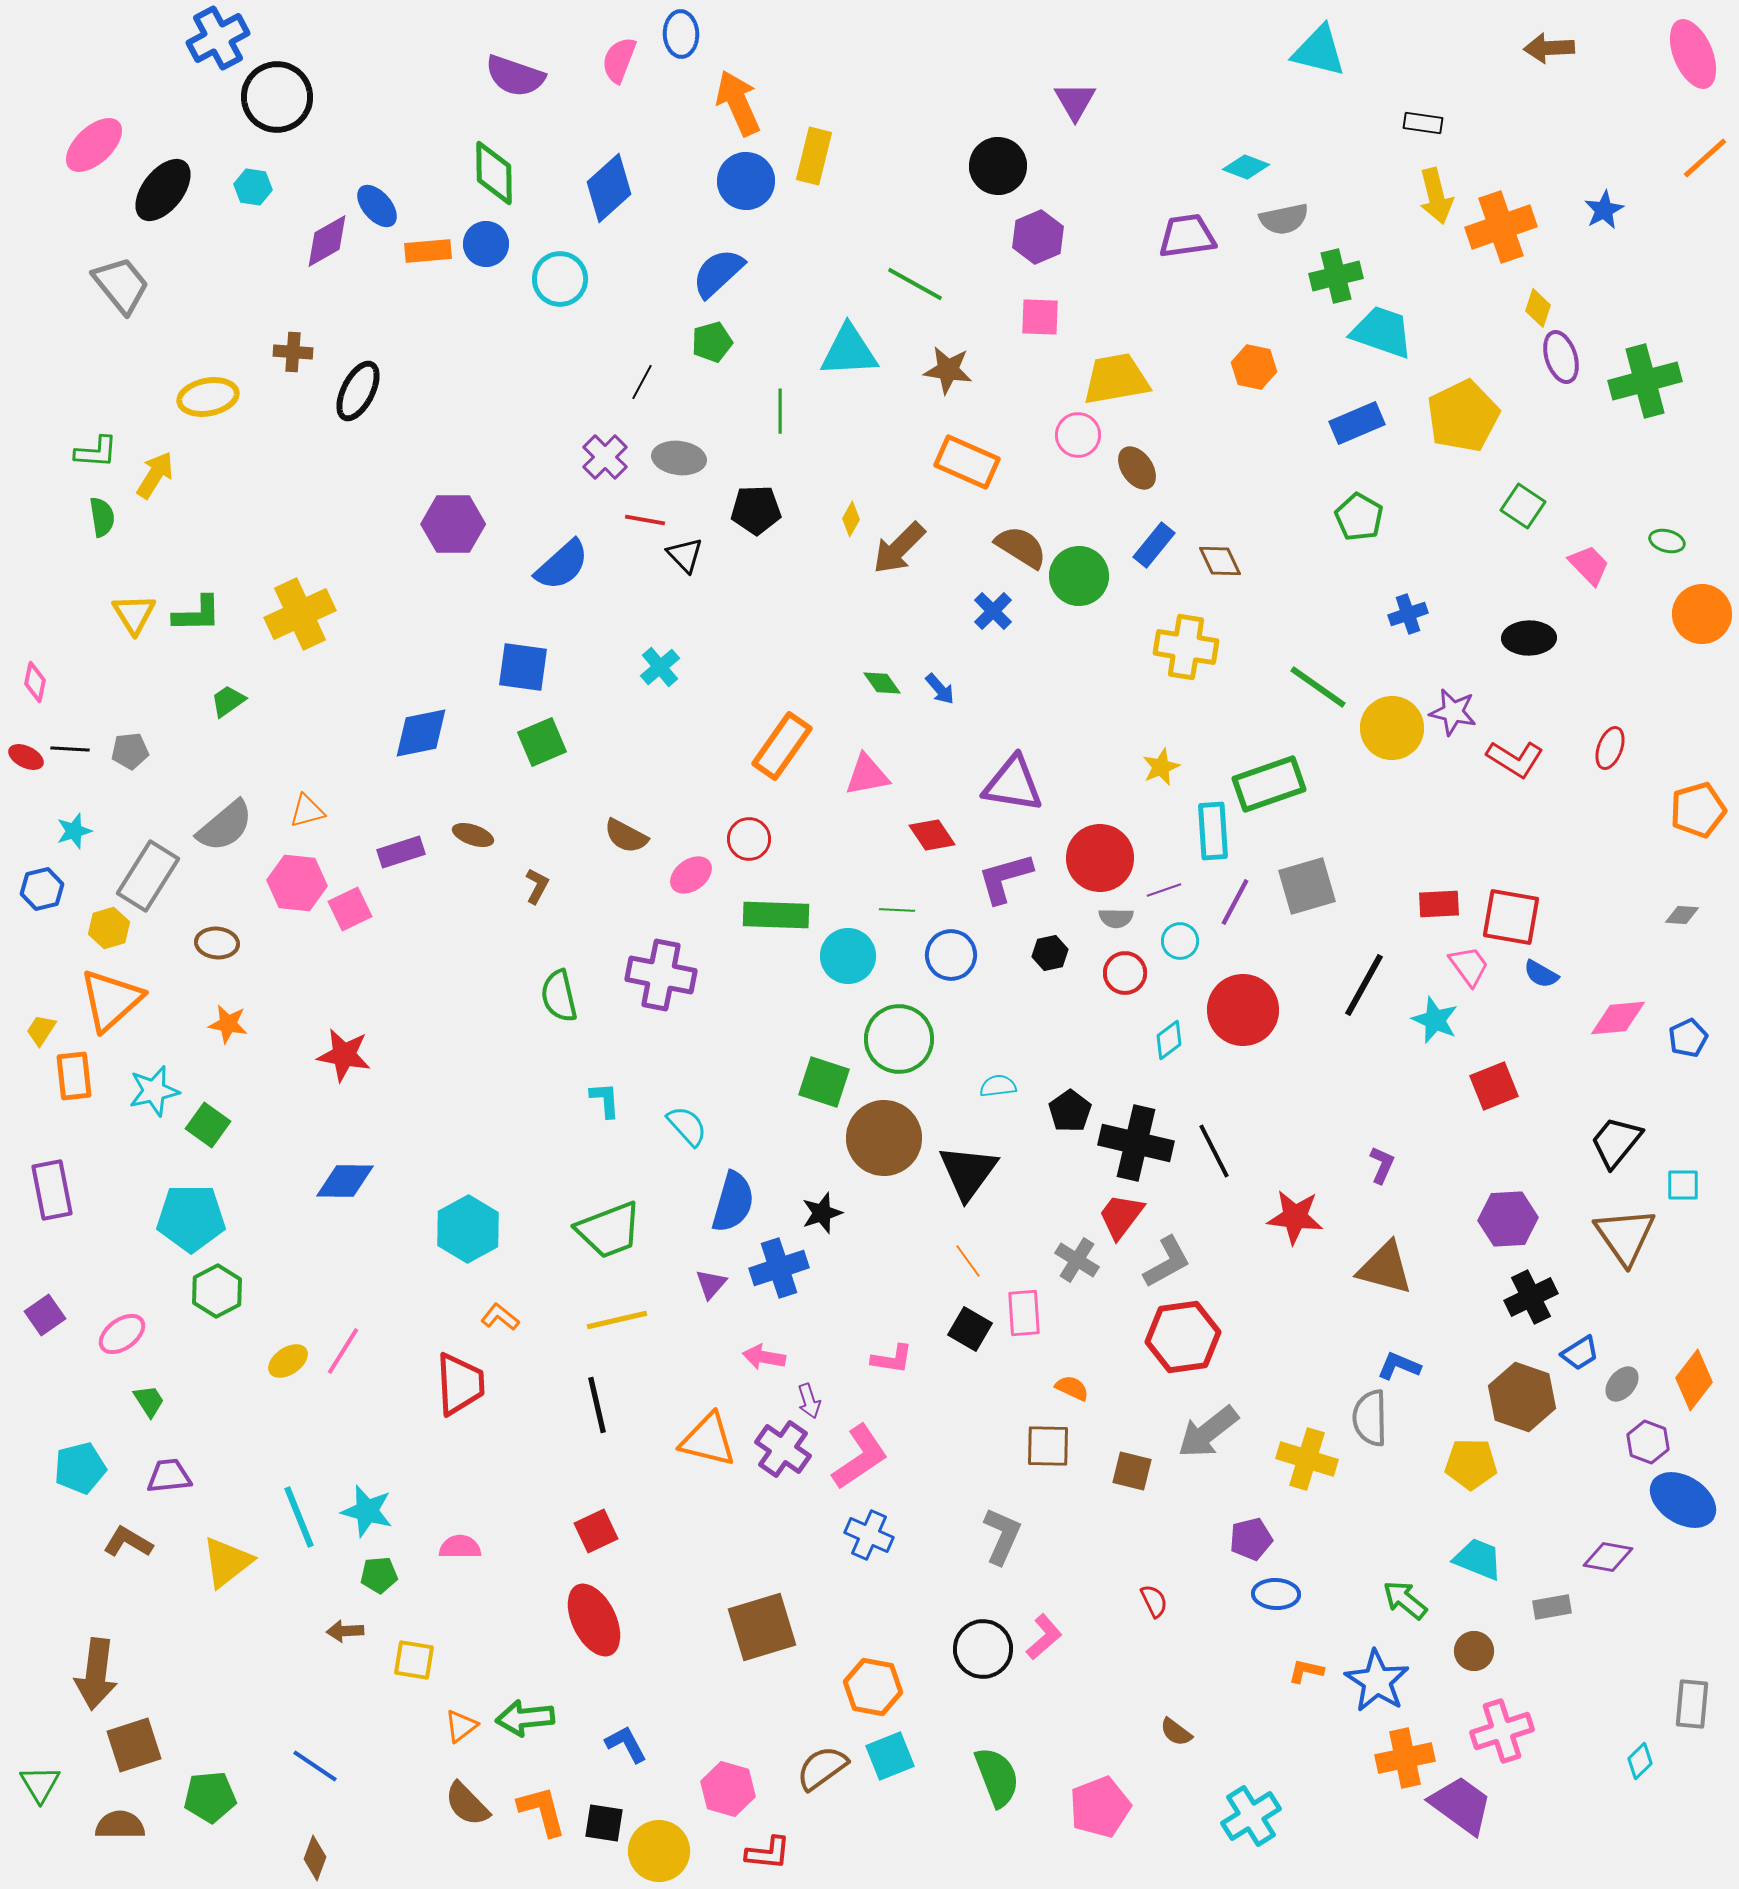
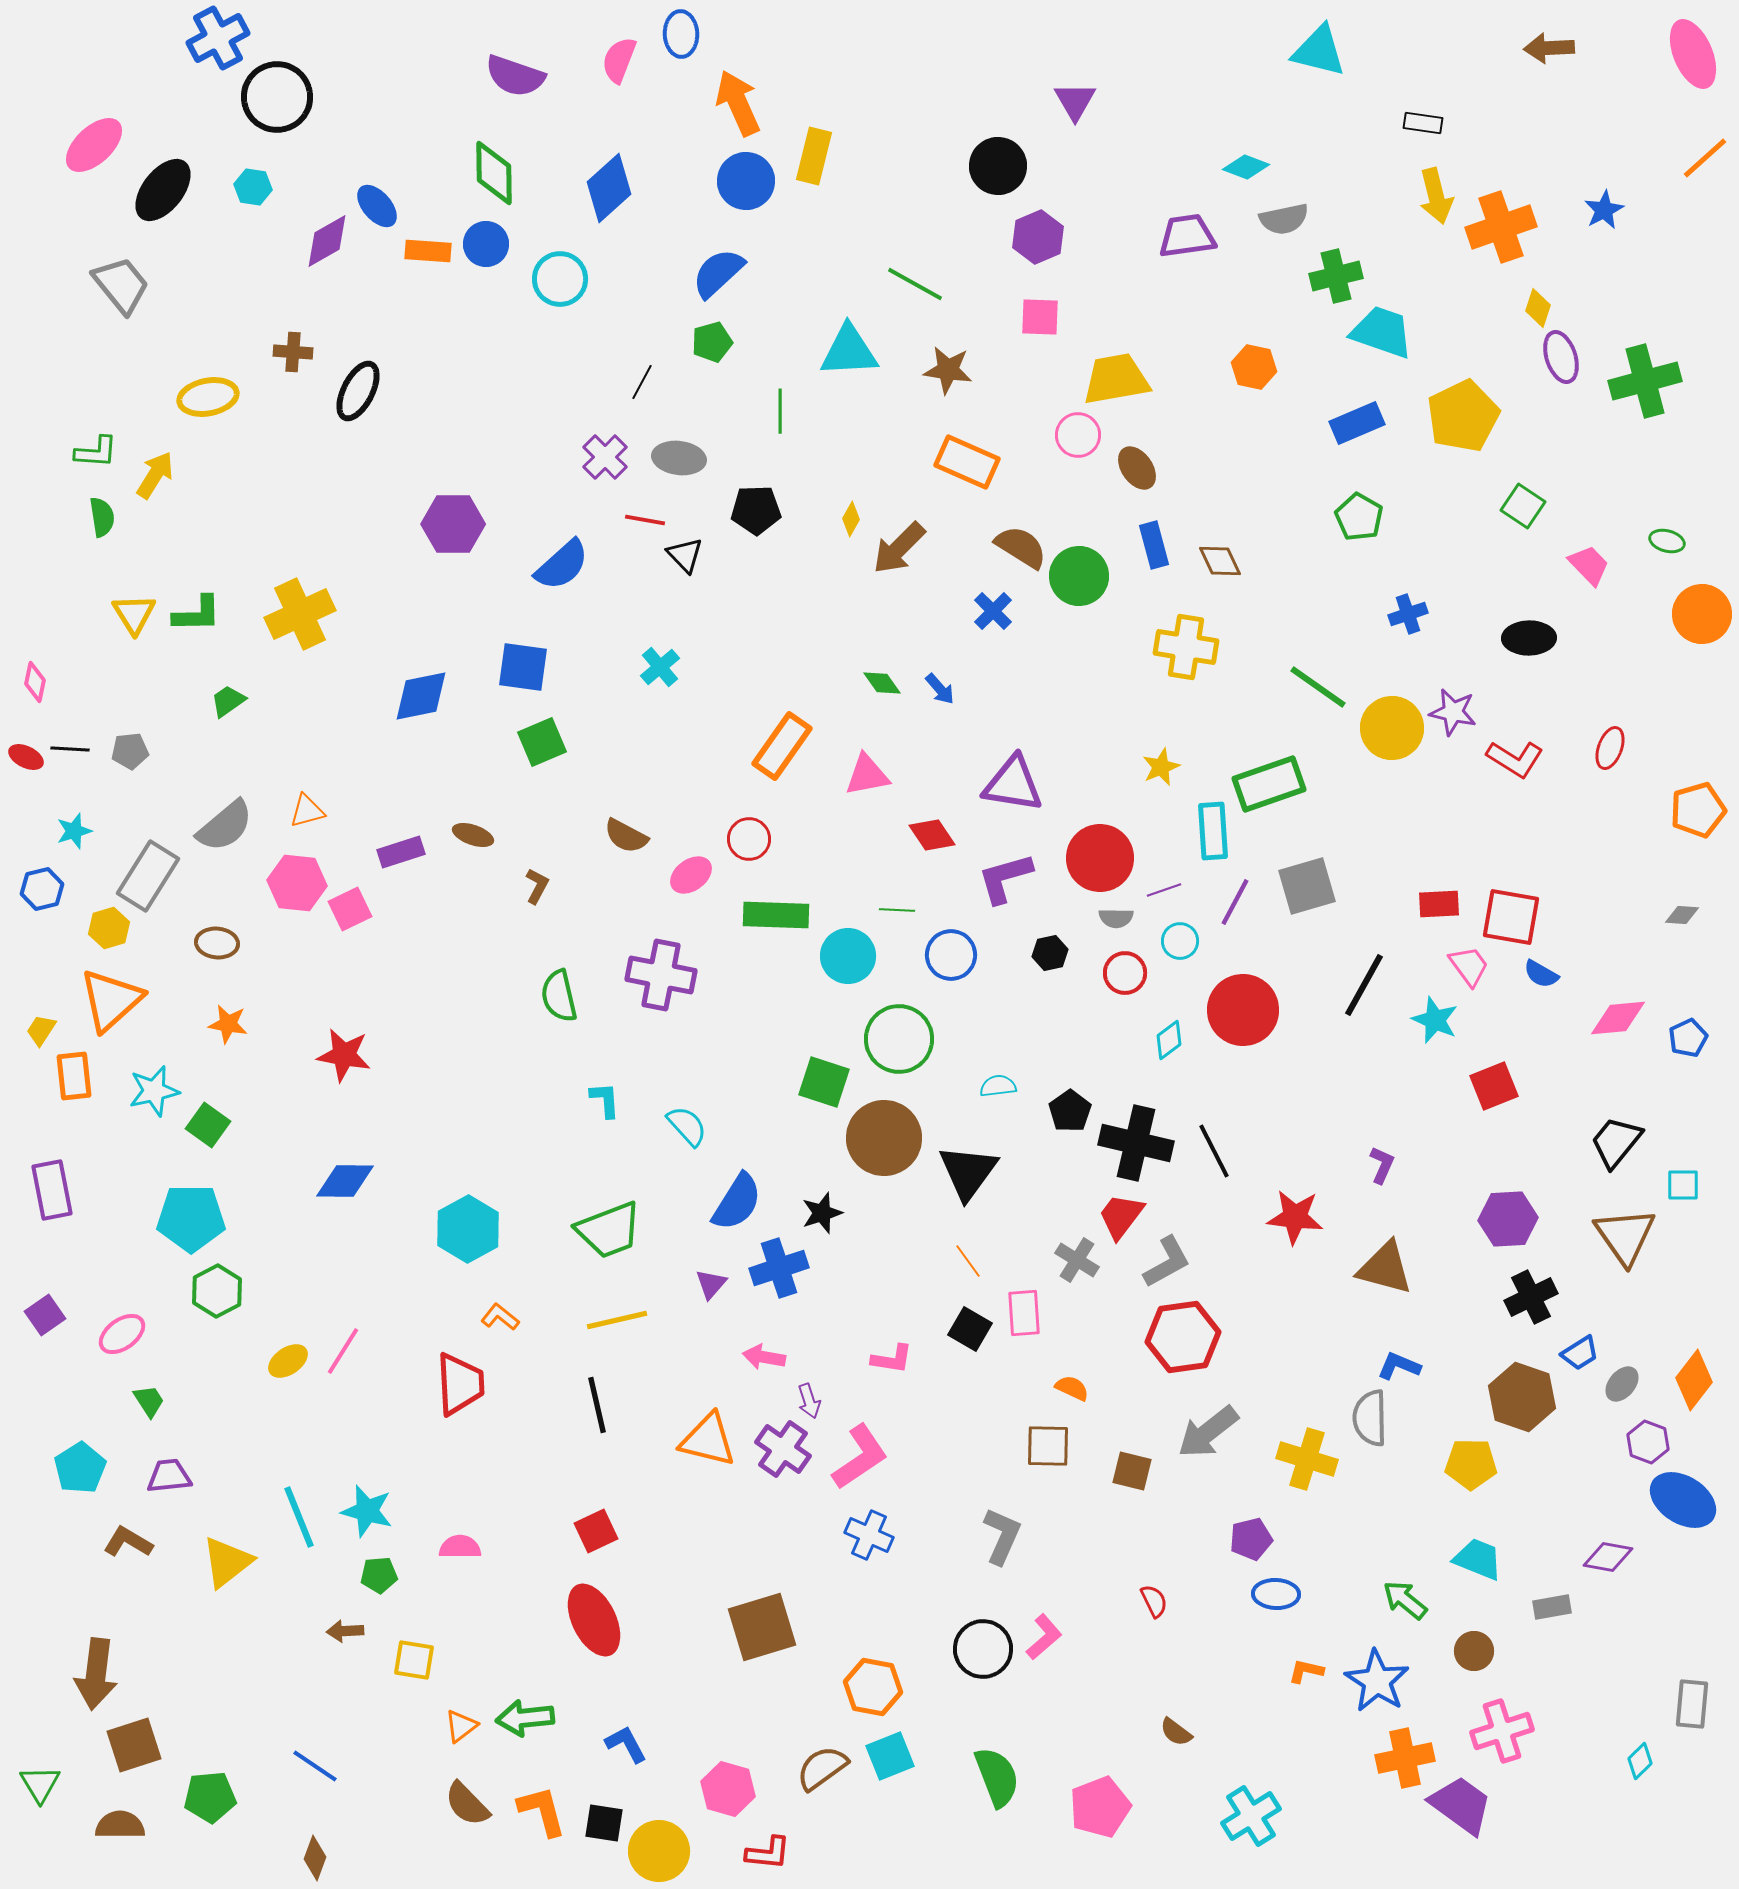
orange rectangle at (428, 251): rotated 9 degrees clockwise
blue rectangle at (1154, 545): rotated 54 degrees counterclockwise
blue diamond at (421, 733): moved 37 px up
blue semicircle at (733, 1202): moved 4 px right; rotated 16 degrees clockwise
cyan pentagon at (80, 1468): rotated 18 degrees counterclockwise
